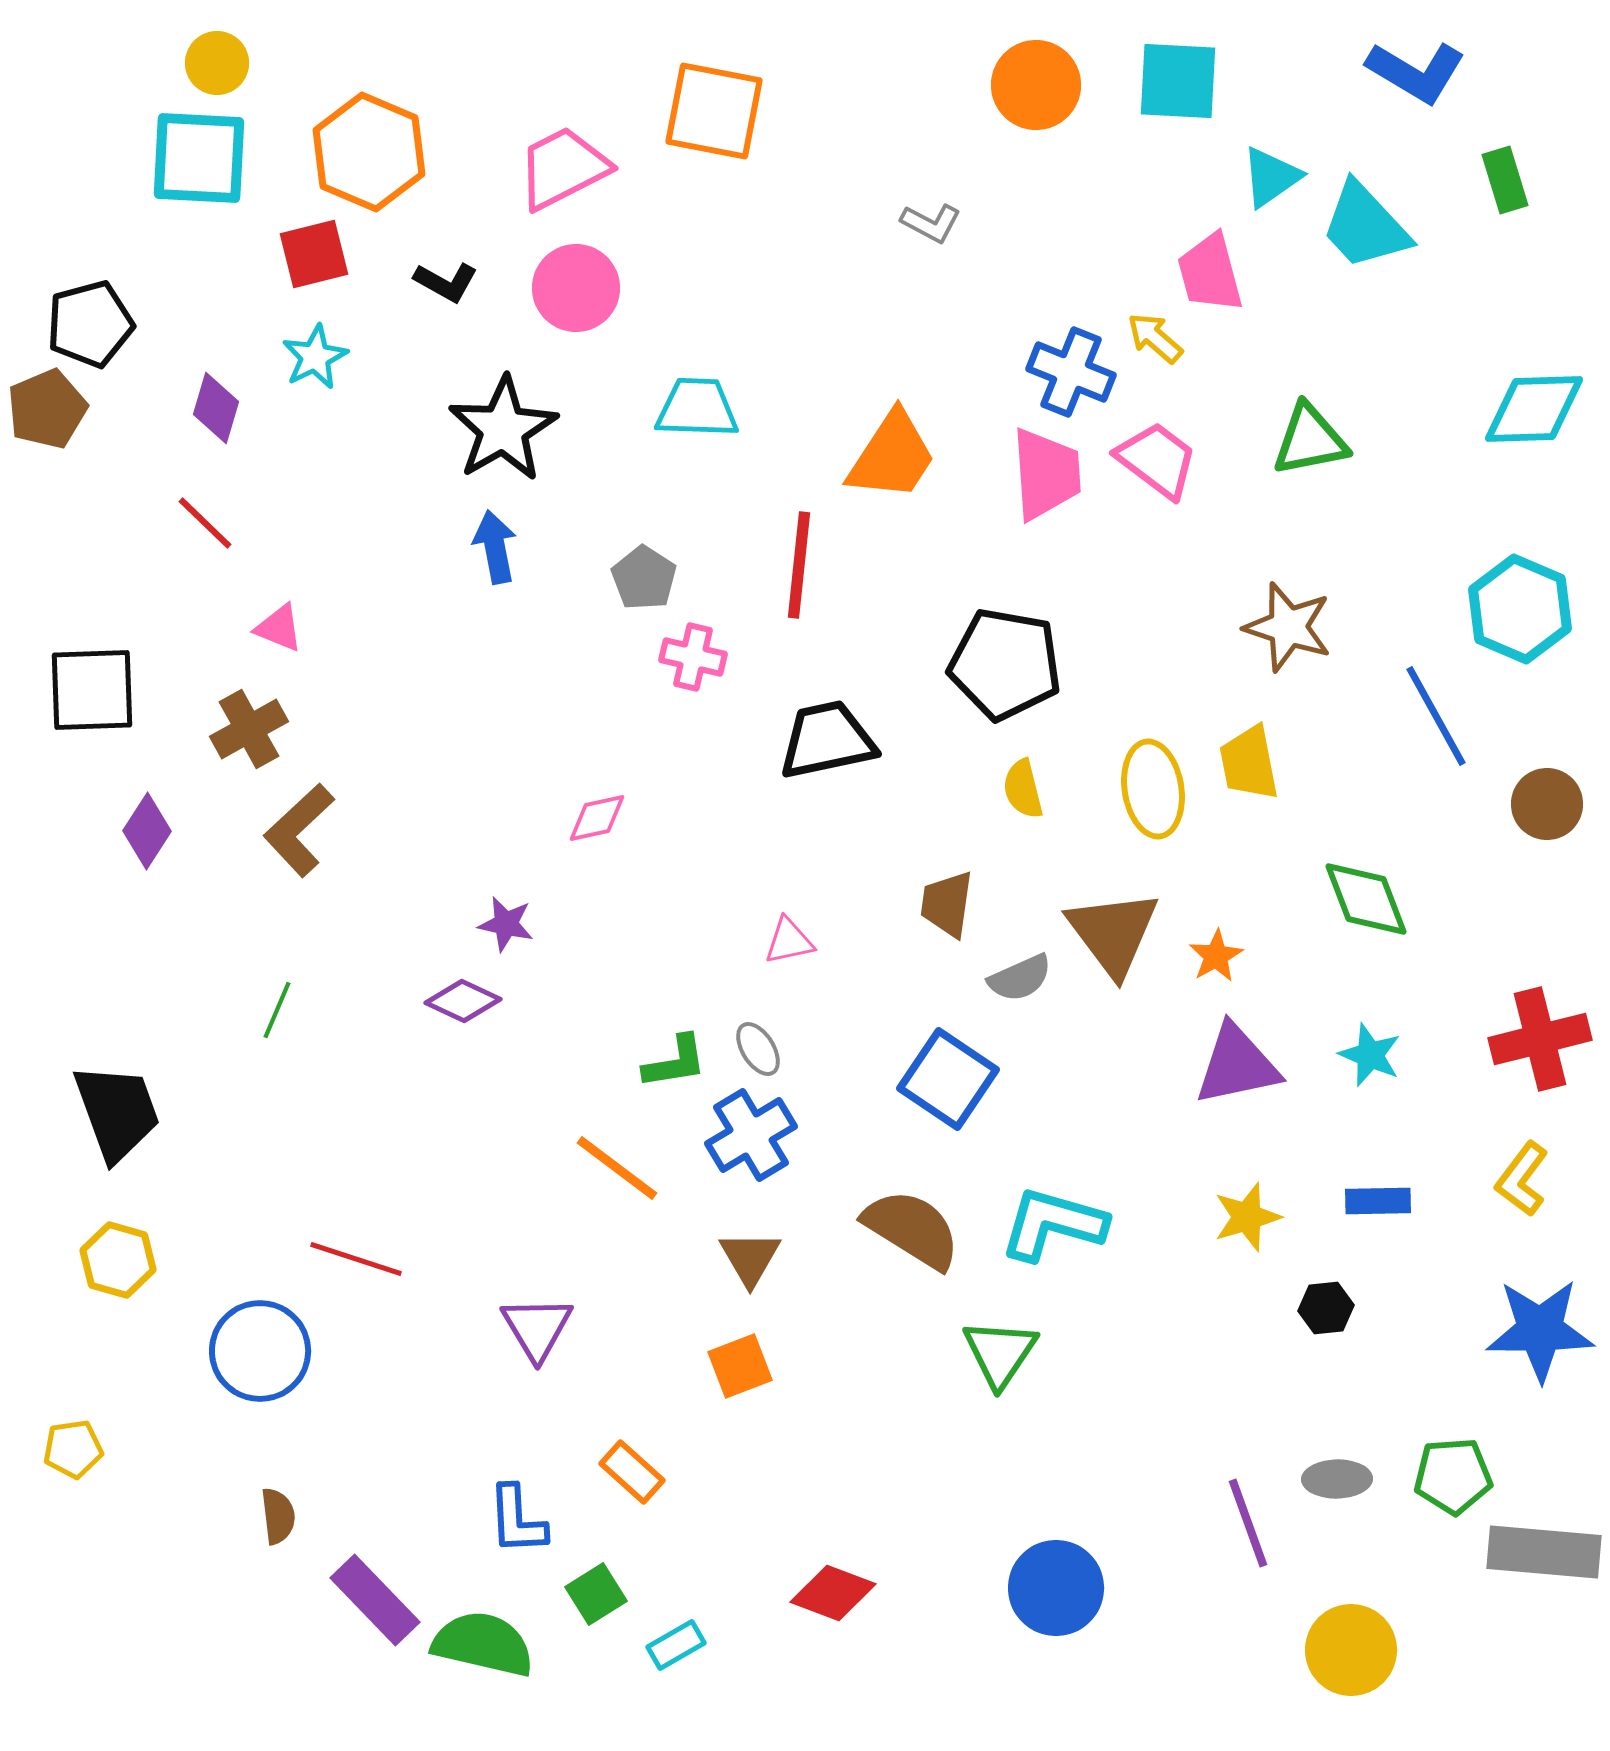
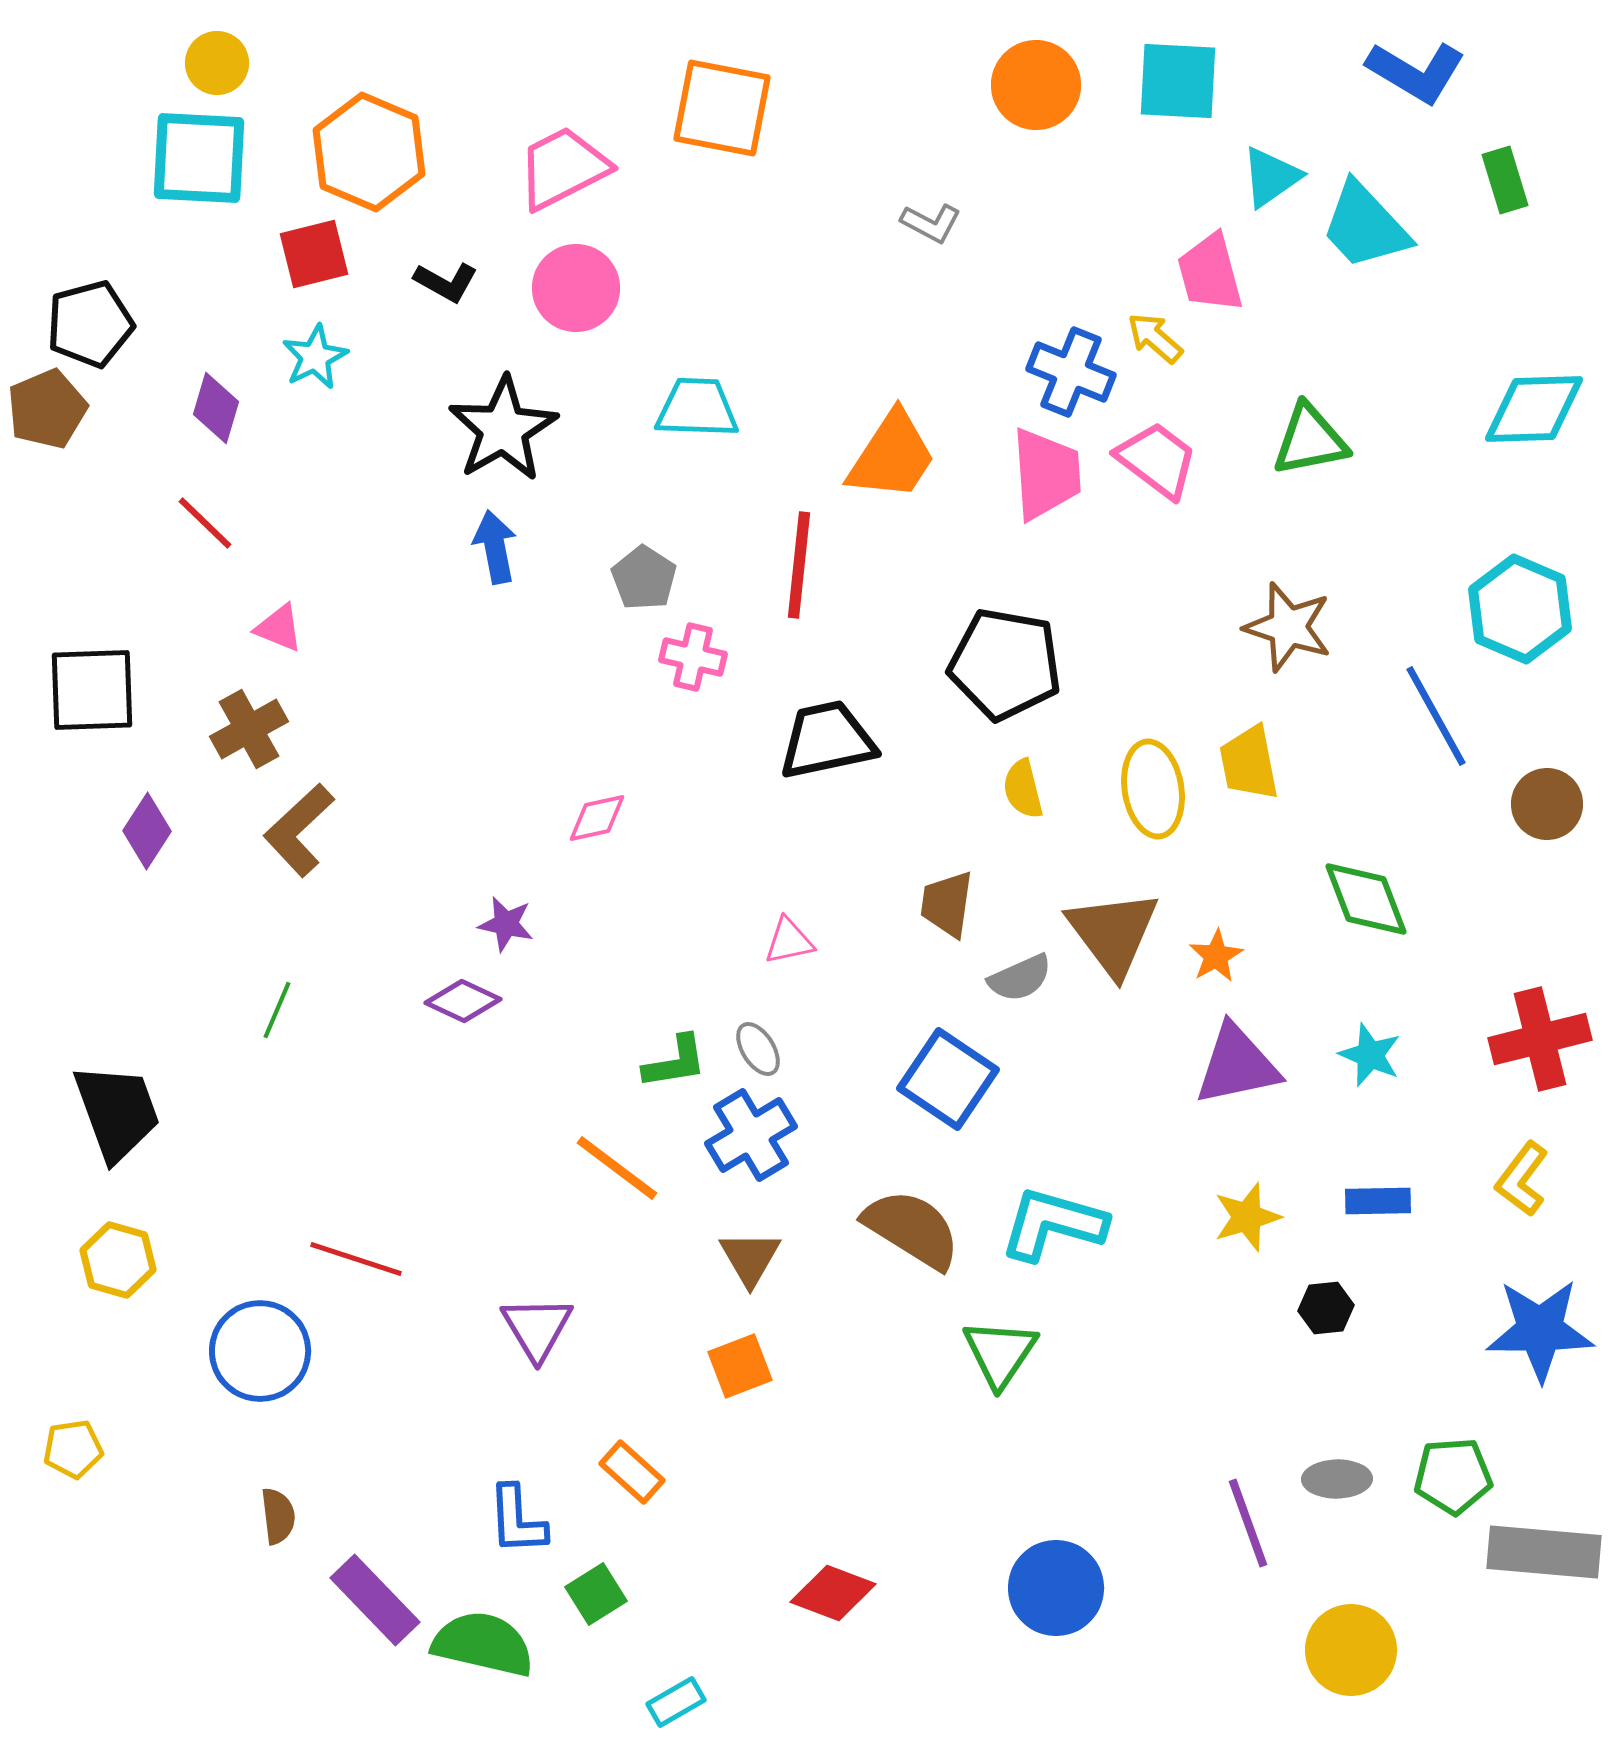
orange square at (714, 111): moved 8 px right, 3 px up
cyan rectangle at (676, 1645): moved 57 px down
